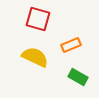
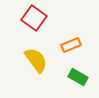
red square: moved 4 px left, 1 px up; rotated 20 degrees clockwise
yellow semicircle: moved 1 px right, 3 px down; rotated 28 degrees clockwise
